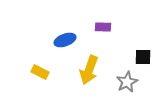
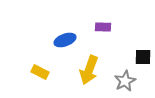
gray star: moved 2 px left, 1 px up
